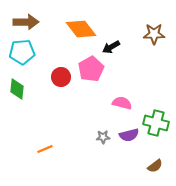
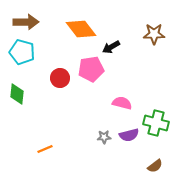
cyan pentagon: rotated 20 degrees clockwise
pink pentagon: rotated 20 degrees clockwise
red circle: moved 1 px left, 1 px down
green diamond: moved 5 px down
gray star: moved 1 px right
